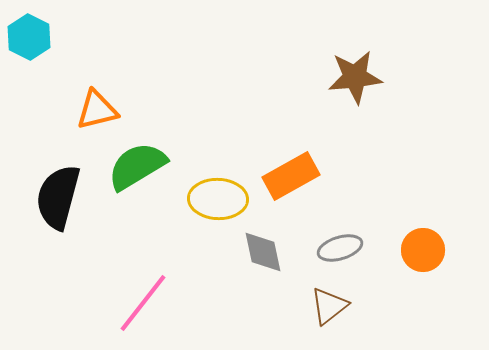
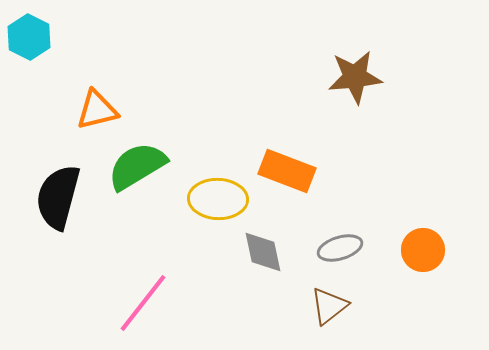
orange rectangle: moved 4 px left, 5 px up; rotated 50 degrees clockwise
